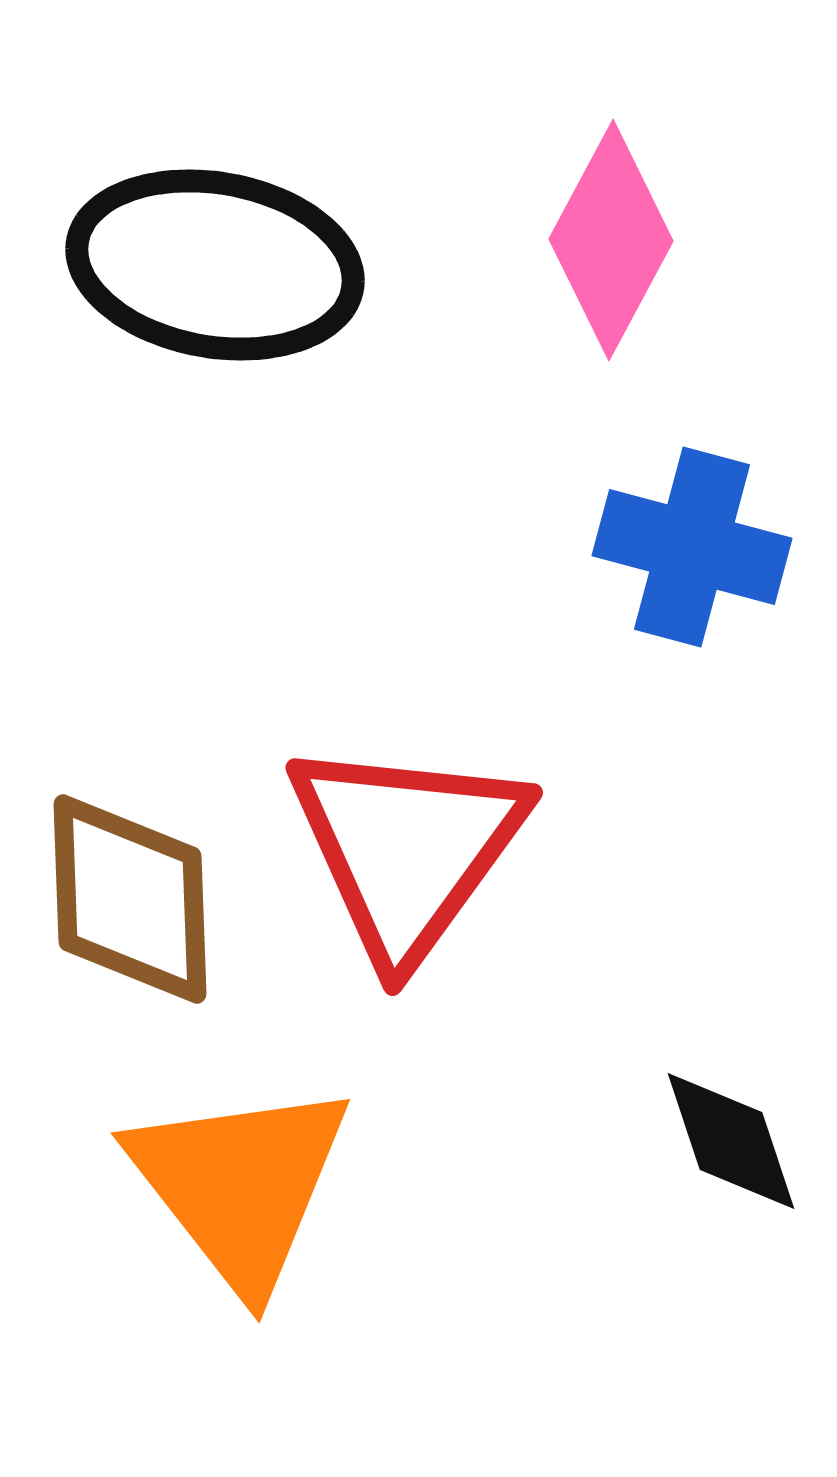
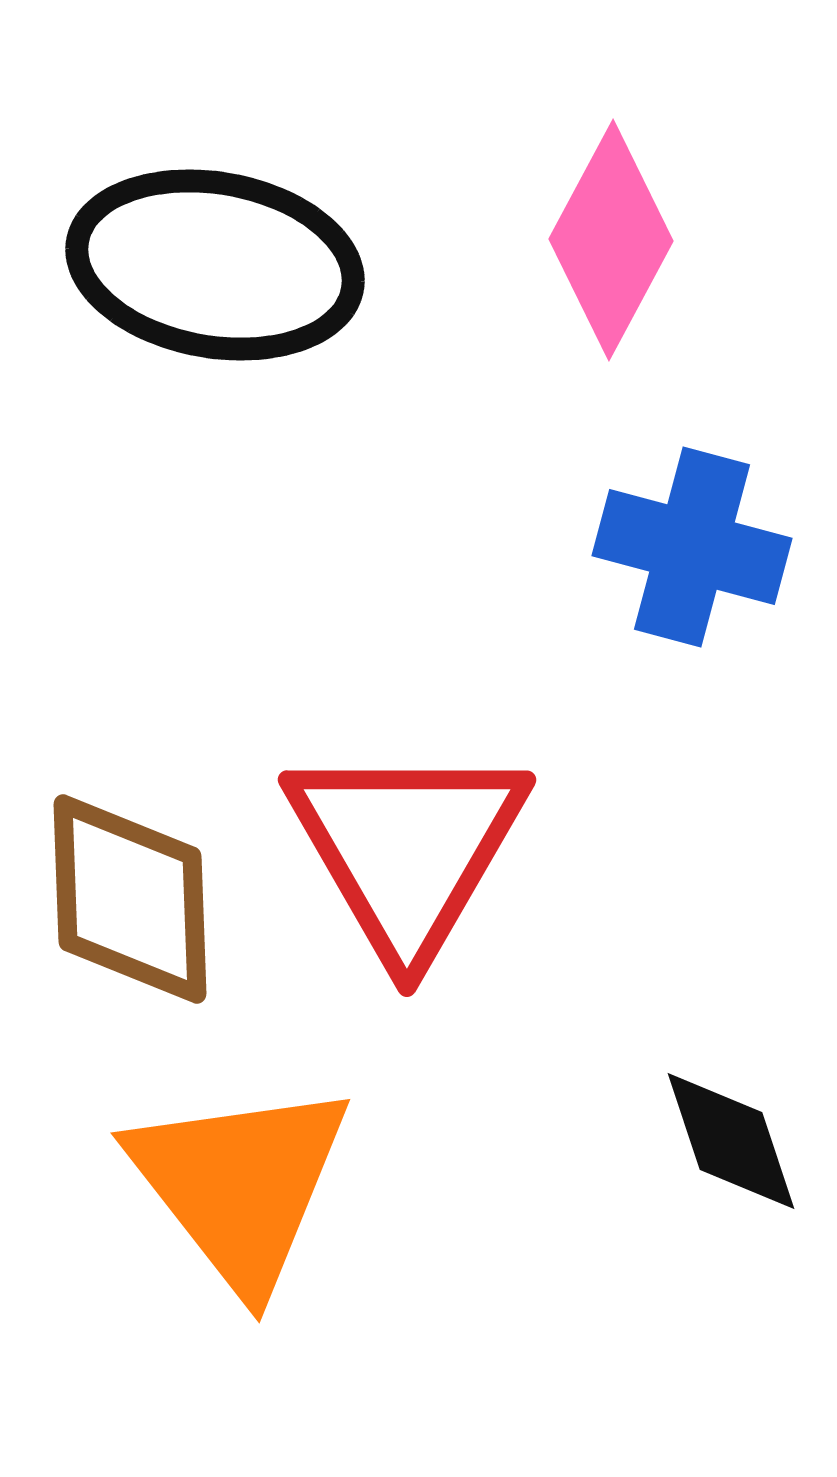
red triangle: rotated 6 degrees counterclockwise
